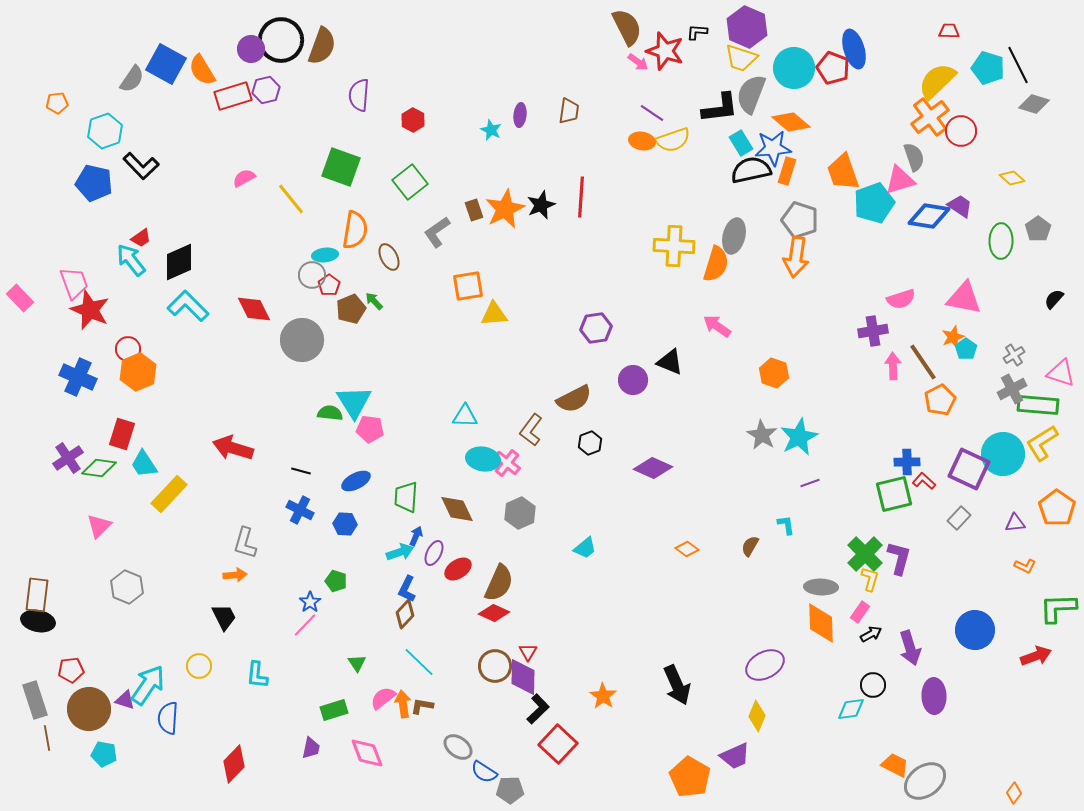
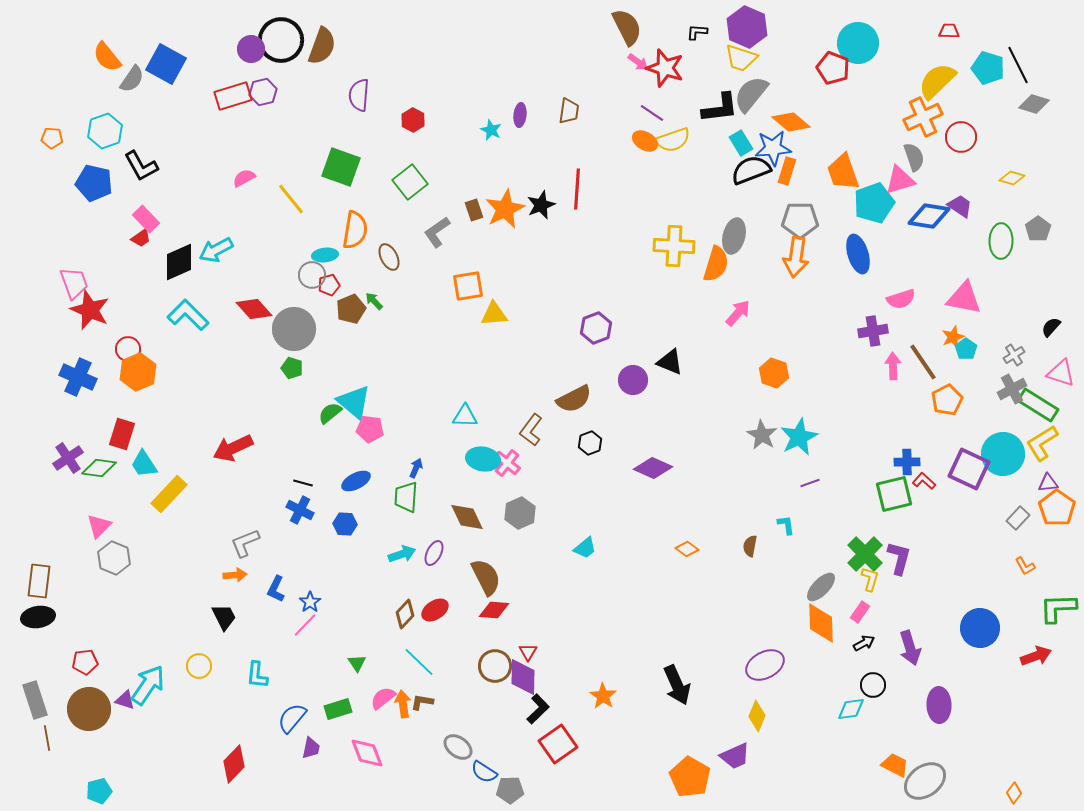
blue ellipse at (854, 49): moved 4 px right, 205 px down
red star at (665, 51): moved 17 px down
cyan circle at (794, 68): moved 64 px right, 25 px up
orange semicircle at (202, 70): moved 95 px left, 13 px up; rotated 8 degrees counterclockwise
purple hexagon at (266, 90): moved 3 px left, 2 px down
gray semicircle at (751, 94): rotated 18 degrees clockwise
orange pentagon at (57, 103): moved 5 px left, 35 px down; rotated 10 degrees clockwise
orange cross at (930, 117): moved 7 px left; rotated 12 degrees clockwise
red circle at (961, 131): moved 6 px down
orange ellipse at (642, 141): moved 3 px right; rotated 20 degrees clockwise
black L-shape at (141, 166): rotated 15 degrees clockwise
black semicircle at (751, 170): rotated 9 degrees counterclockwise
yellow diamond at (1012, 178): rotated 25 degrees counterclockwise
red line at (581, 197): moved 4 px left, 8 px up
gray pentagon at (800, 220): rotated 18 degrees counterclockwise
cyan arrow at (131, 260): moved 85 px right, 10 px up; rotated 80 degrees counterclockwise
red pentagon at (329, 285): rotated 20 degrees clockwise
pink rectangle at (20, 298): moved 126 px right, 79 px up
black semicircle at (1054, 299): moved 3 px left, 28 px down
cyan L-shape at (188, 306): moved 9 px down
red diamond at (254, 309): rotated 15 degrees counterclockwise
pink arrow at (717, 326): moved 21 px right, 13 px up; rotated 96 degrees clockwise
purple hexagon at (596, 328): rotated 12 degrees counterclockwise
gray circle at (302, 340): moved 8 px left, 11 px up
orange pentagon at (940, 400): moved 7 px right
cyan triangle at (354, 402): rotated 18 degrees counterclockwise
green rectangle at (1038, 405): rotated 27 degrees clockwise
green semicircle at (330, 413): rotated 45 degrees counterclockwise
red arrow at (233, 448): rotated 42 degrees counterclockwise
black line at (301, 471): moved 2 px right, 12 px down
brown diamond at (457, 509): moved 10 px right, 8 px down
gray rectangle at (959, 518): moved 59 px right
purple triangle at (1015, 523): moved 33 px right, 40 px up
blue arrow at (416, 536): moved 68 px up
gray L-shape at (245, 543): rotated 52 degrees clockwise
brown semicircle at (750, 546): rotated 20 degrees counterclockwise
cyan arrow at (400, 552): moved 2 px right, 2 px down
orange L-shape at (1025, 566): rotated 35 degrees clockwise
red ellipse at (458, 569): moved 23 px left, 41 px down
green pentagon at (336, 581): moved 44 px left, 213 px up
brown semicircle at (499, 583): moved 13 px left, 6 px up; rotated 51 degrees counterclockwise
gray hexagon at (127, 587): moved 13 px left, 29 px up
gray ellipse at (821, 587): rotated 48 degrees counterclockwise
blue L-shape at (407, 589): moved 131 px left
brown rectangle at (37, 595): moved 2 px right, 14 px up
red diamond at (494, 613): moved 3 px up; rotated 20 degrees counterclockwise
black ellipse at (38, 621): moved 4 px up; rotated 20 degrees counterclockwise
blue circle at (975, 630): moved 5 px right, 2 px up
black arrow at (871, 634): moved 7 px left, 9 px down
red pentagon at (71, 670): moved 14 px right, 8 px up
purple ellipse at (934, 696): moved 5 px right, 9 px down
brown L-shape at (422, 706): moved 4 px up
green rectangle at (334, 710): moved 4 px right, 1 px up
blue semicircle at (168, 718): moved 124 px right; rotated 36 degrees clockwise
red square at (558, 744): rotated 12 degrees clockwise
cyan pentagon at (104, 754): moved 5 px left, 37 px down; rotated 25 degrees counterclockwise
